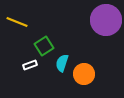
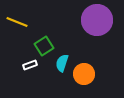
purple circle: moved 9 px left
